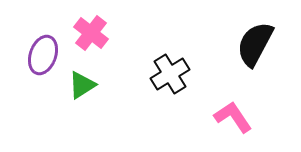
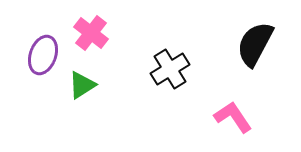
black cross: moved 5 px up
